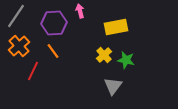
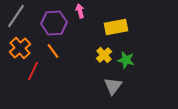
orange cross: moved 1 px right, 2 px down
